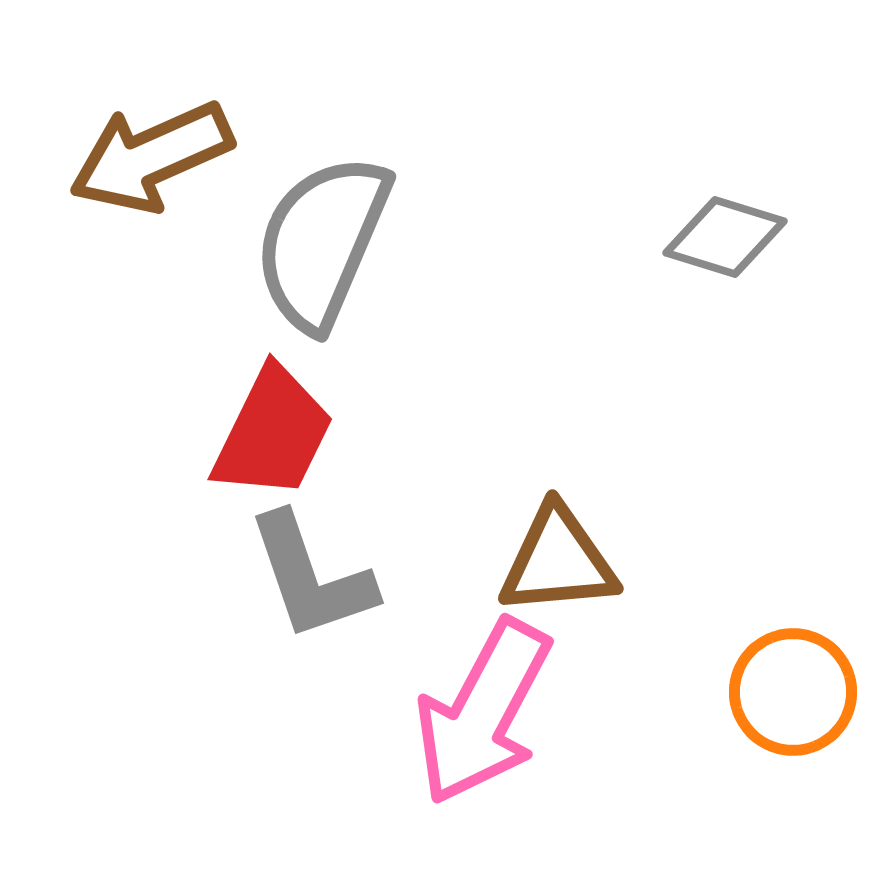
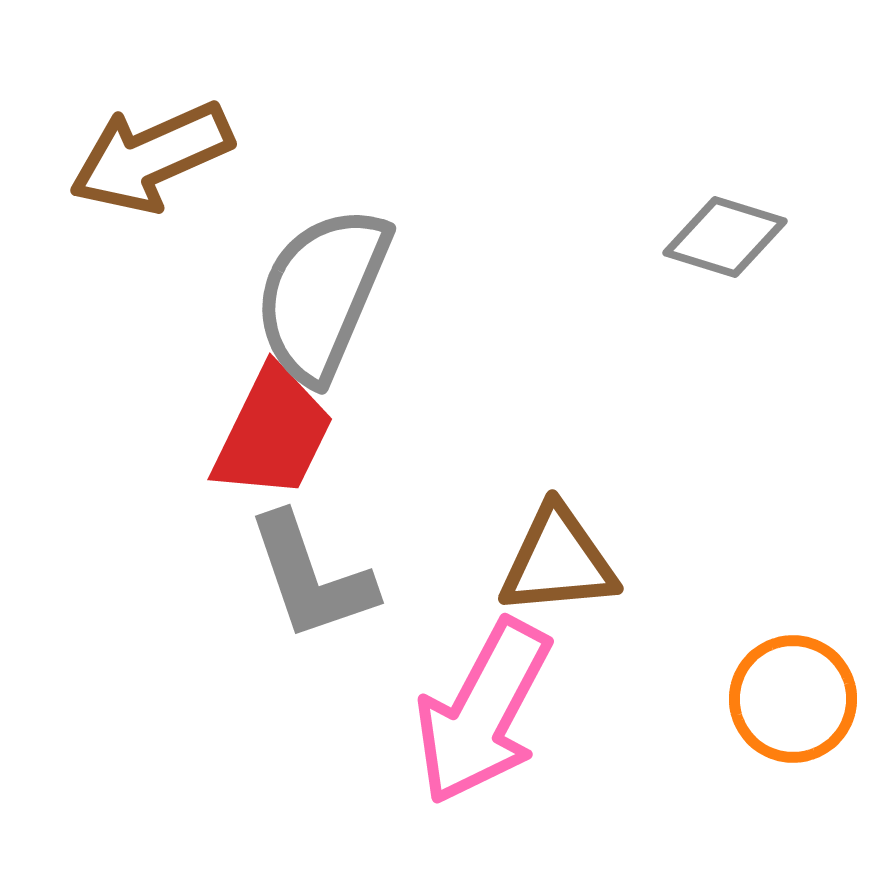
gray semicircle: moved 52 px down
orange circle: moved 7 px down
